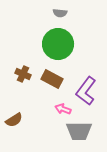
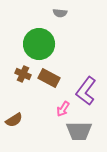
green circle: moved 19 px left
brown rectangle: moved 3 px left, 1 px up
pink arrow: rotated 77 degrees counterclockwise
